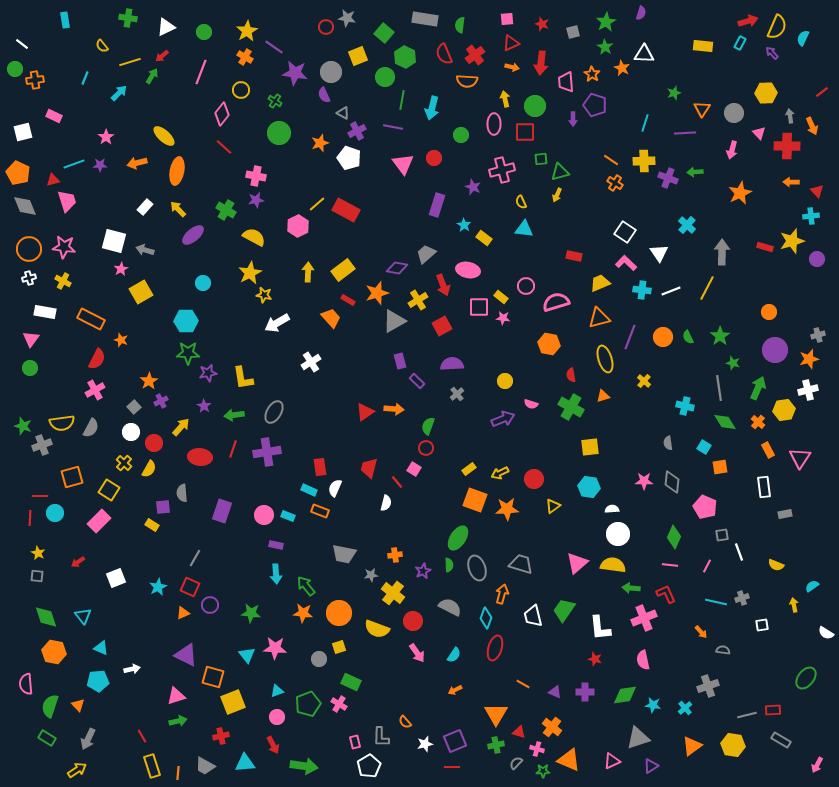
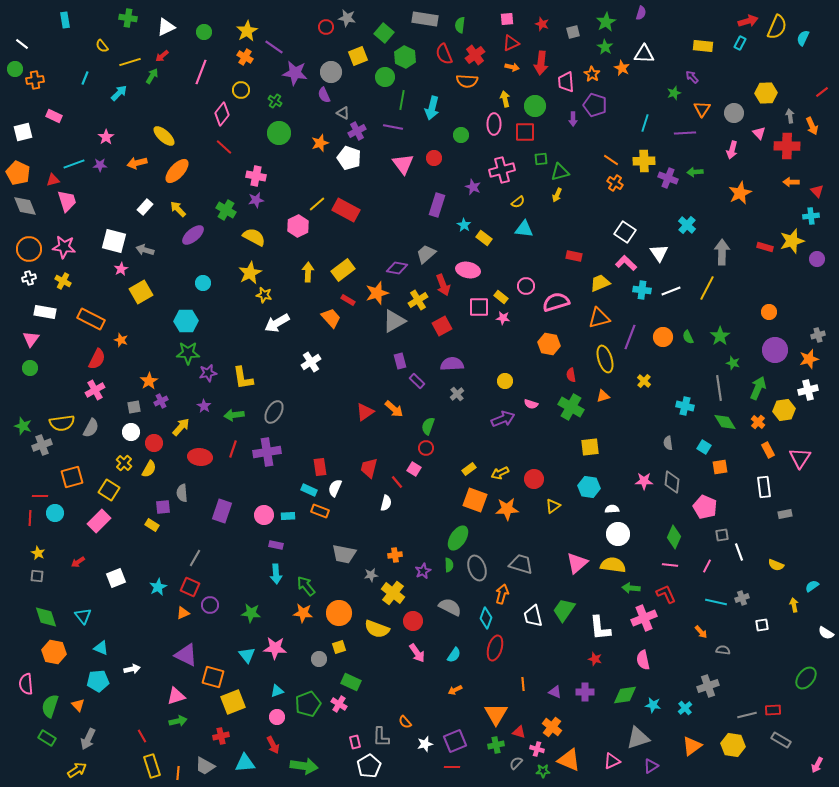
purple arrow at (772, 53): moved 80 px left, 24 px down
orange ellipse at (177, 171): rotated 32 degrees clockwise
yellow semicircle at (521, 202): moved 3 px left; rotated 104 degrees counterclockwise
gray square at (134, 407): rotated 32 degrees clockwise
orange arrow at (394, 409): rotated 36 degrees clockwise
cyan rectangle at (288, 516): rotated 24 degrees counterclockwise
orange line at (523, 684): rotated 56 degrees clockwise
